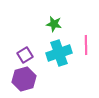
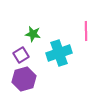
green star: moved 21 px left, 10 px down
pink line: moved 14 px up
purple square: moved 4 px left
